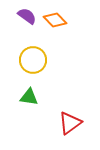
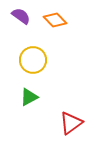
purple semicircle: moved 6 px left
green triangle: rotated 36 degrees counterclockwise
red triangle: moved 1 px right
